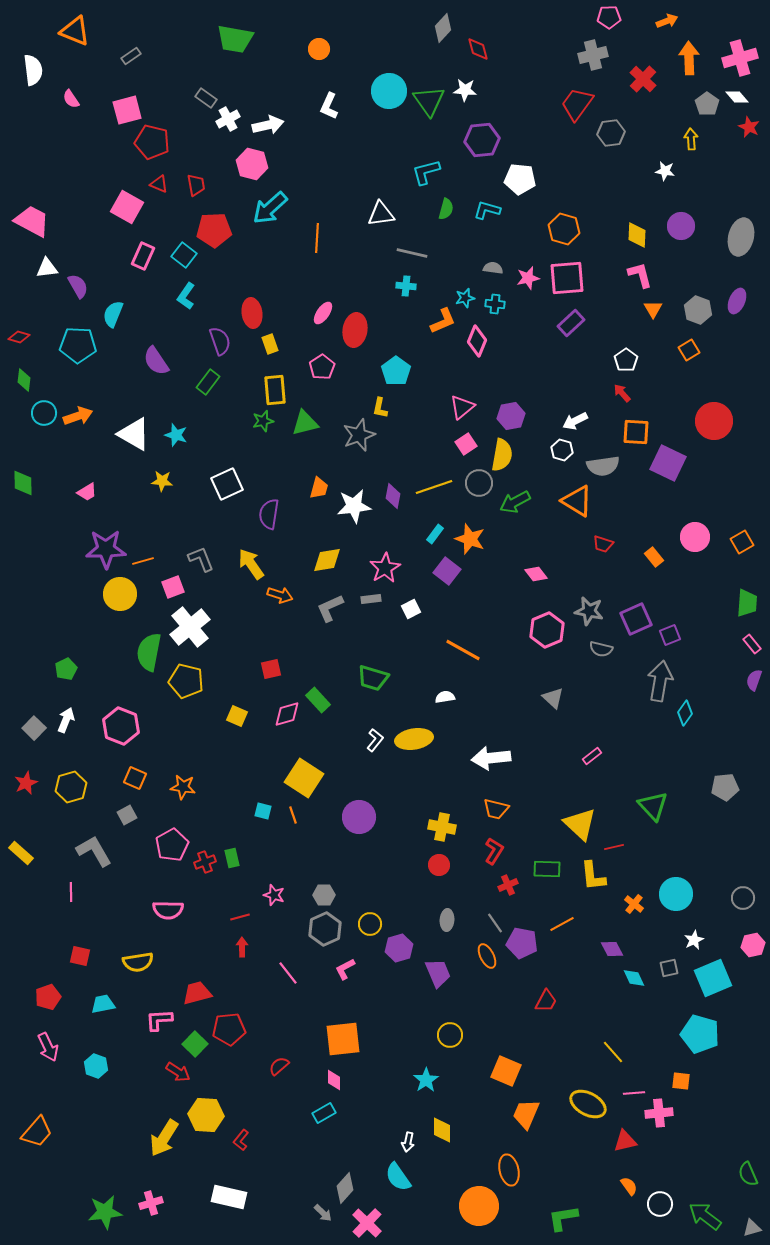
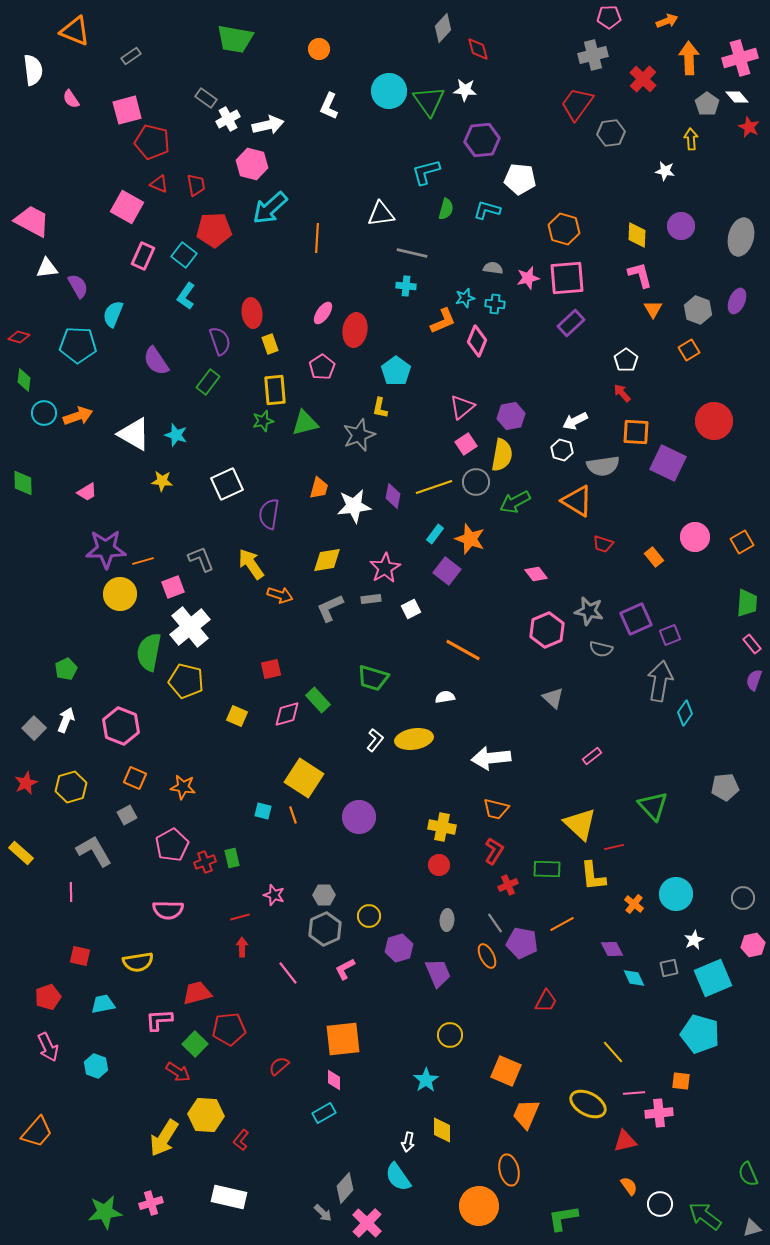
gray circle at (479, 483): moved 3 px left, 1 px up
yellow circle at (370, 924): moved 1 px left, 8 px up
